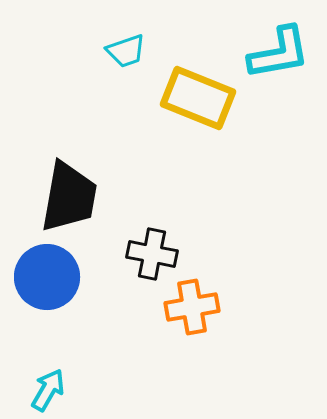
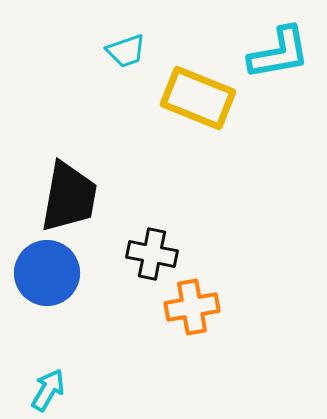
blue circle: moved 4 px up
